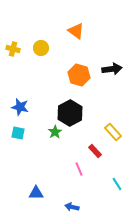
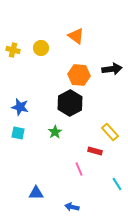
orange triangle: moved 5 px down
yellow cross: moved 1 px down
orange hexagon: rotated 10 degrees counterclockwise
black hexagon: moved 10 px up
yellow rectangle: moved 3 px left
red rectangle: rotated 32 degrees counterclockwise
